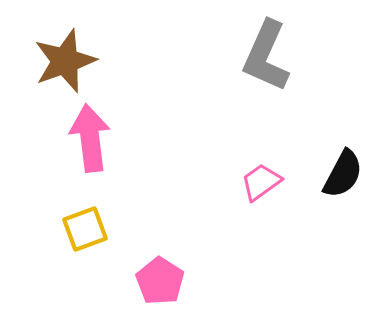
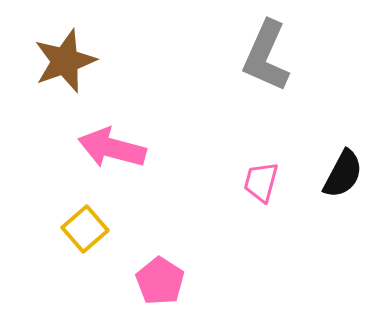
pink arrow: moved 22 px right, 10 px down; rotated 68 degrees counterclockwise
pink trapezoid: rotated 39 degrees counterclockwise
yellow square: rotated 21 degrees counterclockwise
